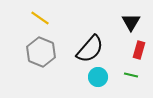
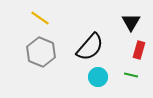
black semicircle: moved 2 px up
